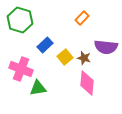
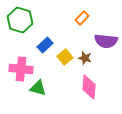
purple semicircle: moved 6 px up
brown star: moved 1 px right
pink cross: rotated 15 degrees counterclockwise
pink diamond: moved 2 px right, 4 px down
green triangle: rotated 24 degrees clockwise
